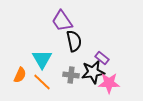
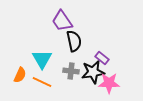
gray cross: moved 4 px up
orange line: rotated 18 degrees counterclockwise
